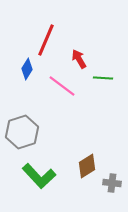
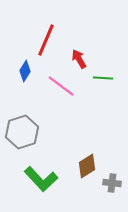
blue diamond: moved 2 px left, 2 px down
pink line: moved 1 px left
green L-shape: moved 2 px right, 3 px down
